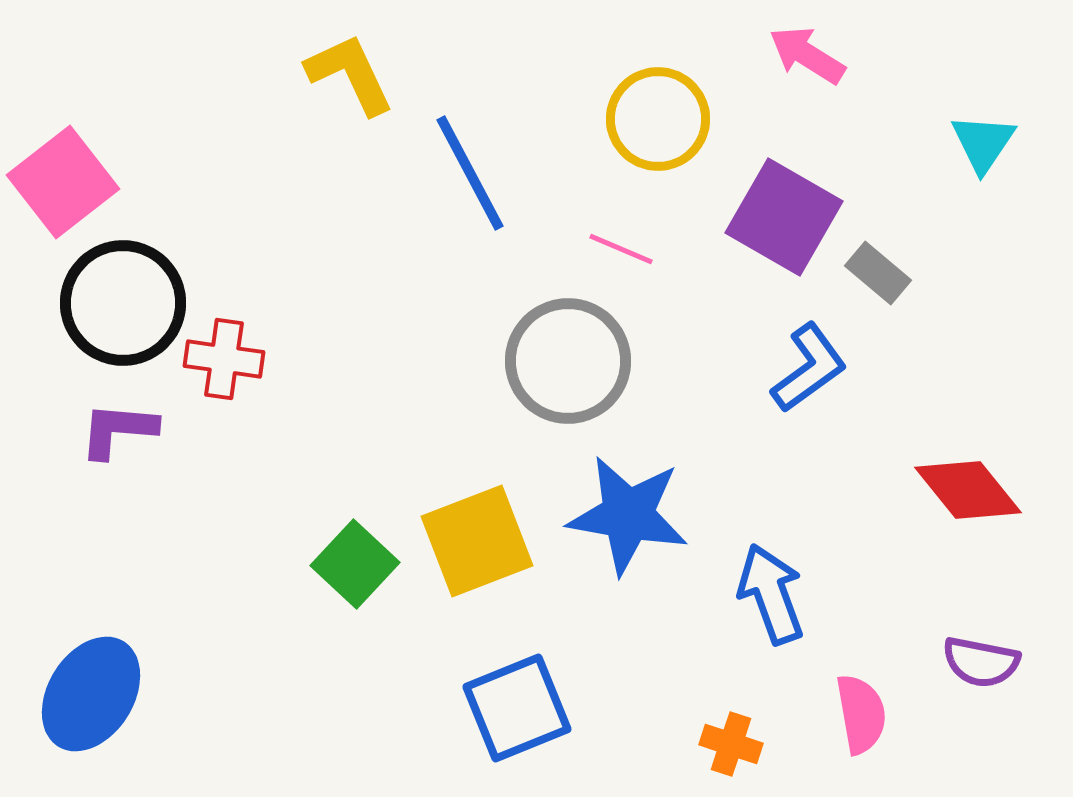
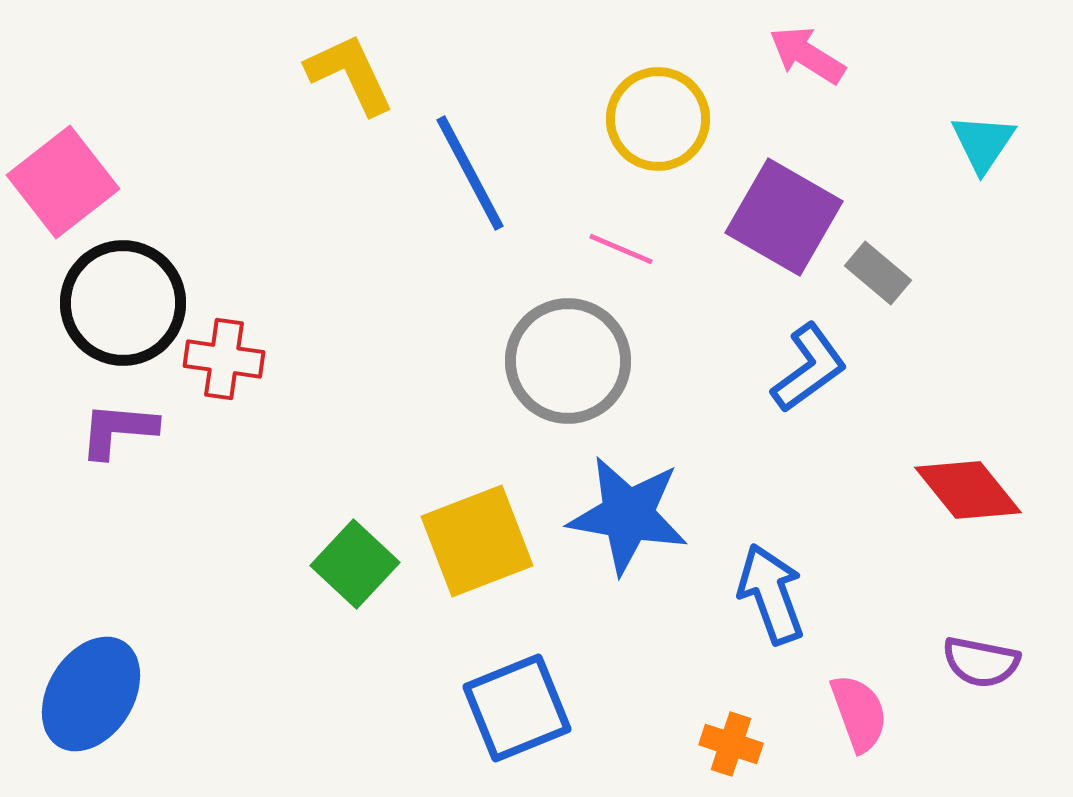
pink semicircle: moved 2 px left, 1 px up; rotated 10 degrees counterclockwise
